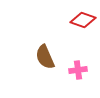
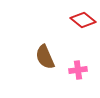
red diamond: rotated 20 degrees clockwise
